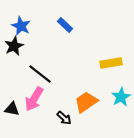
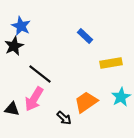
blue rectangle: moved 20 px right, 11 px down
